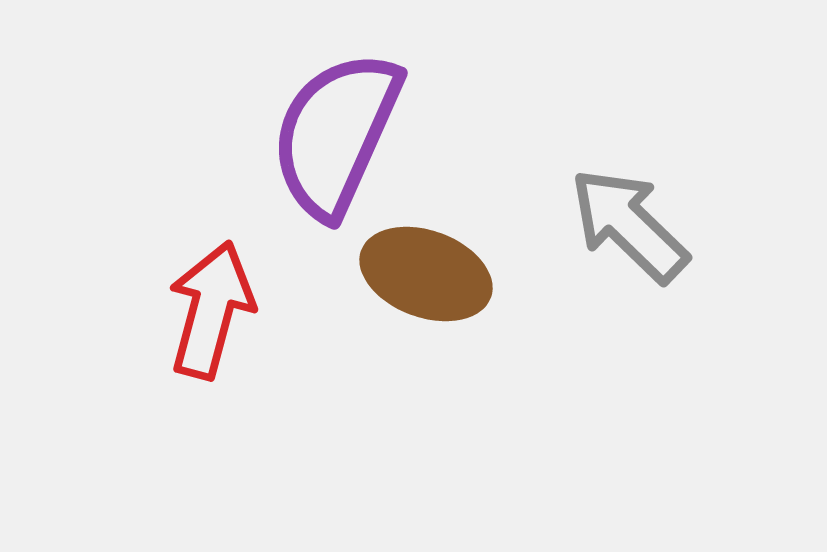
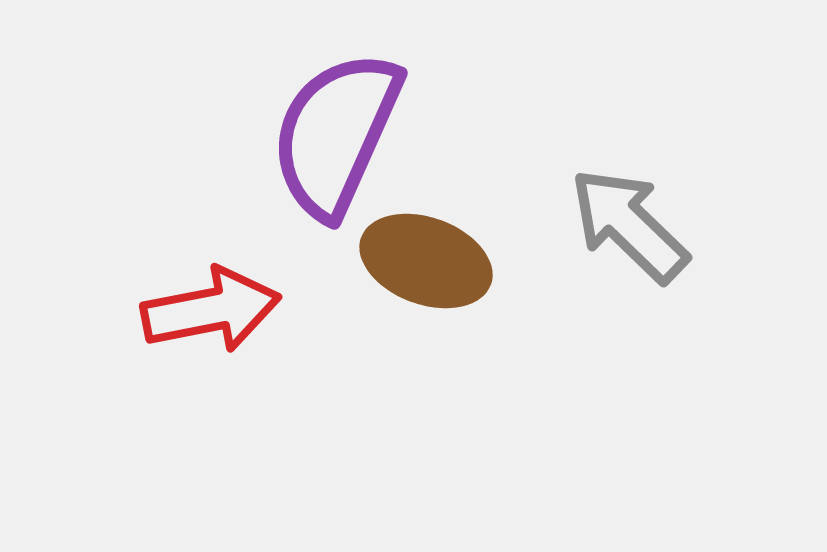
brown ellipse: moved 13 px up
red arrow: rotated 64 degrees clockwise
